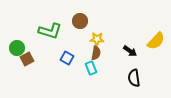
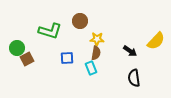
blue square: rotated 32 degrees counterclockwise
